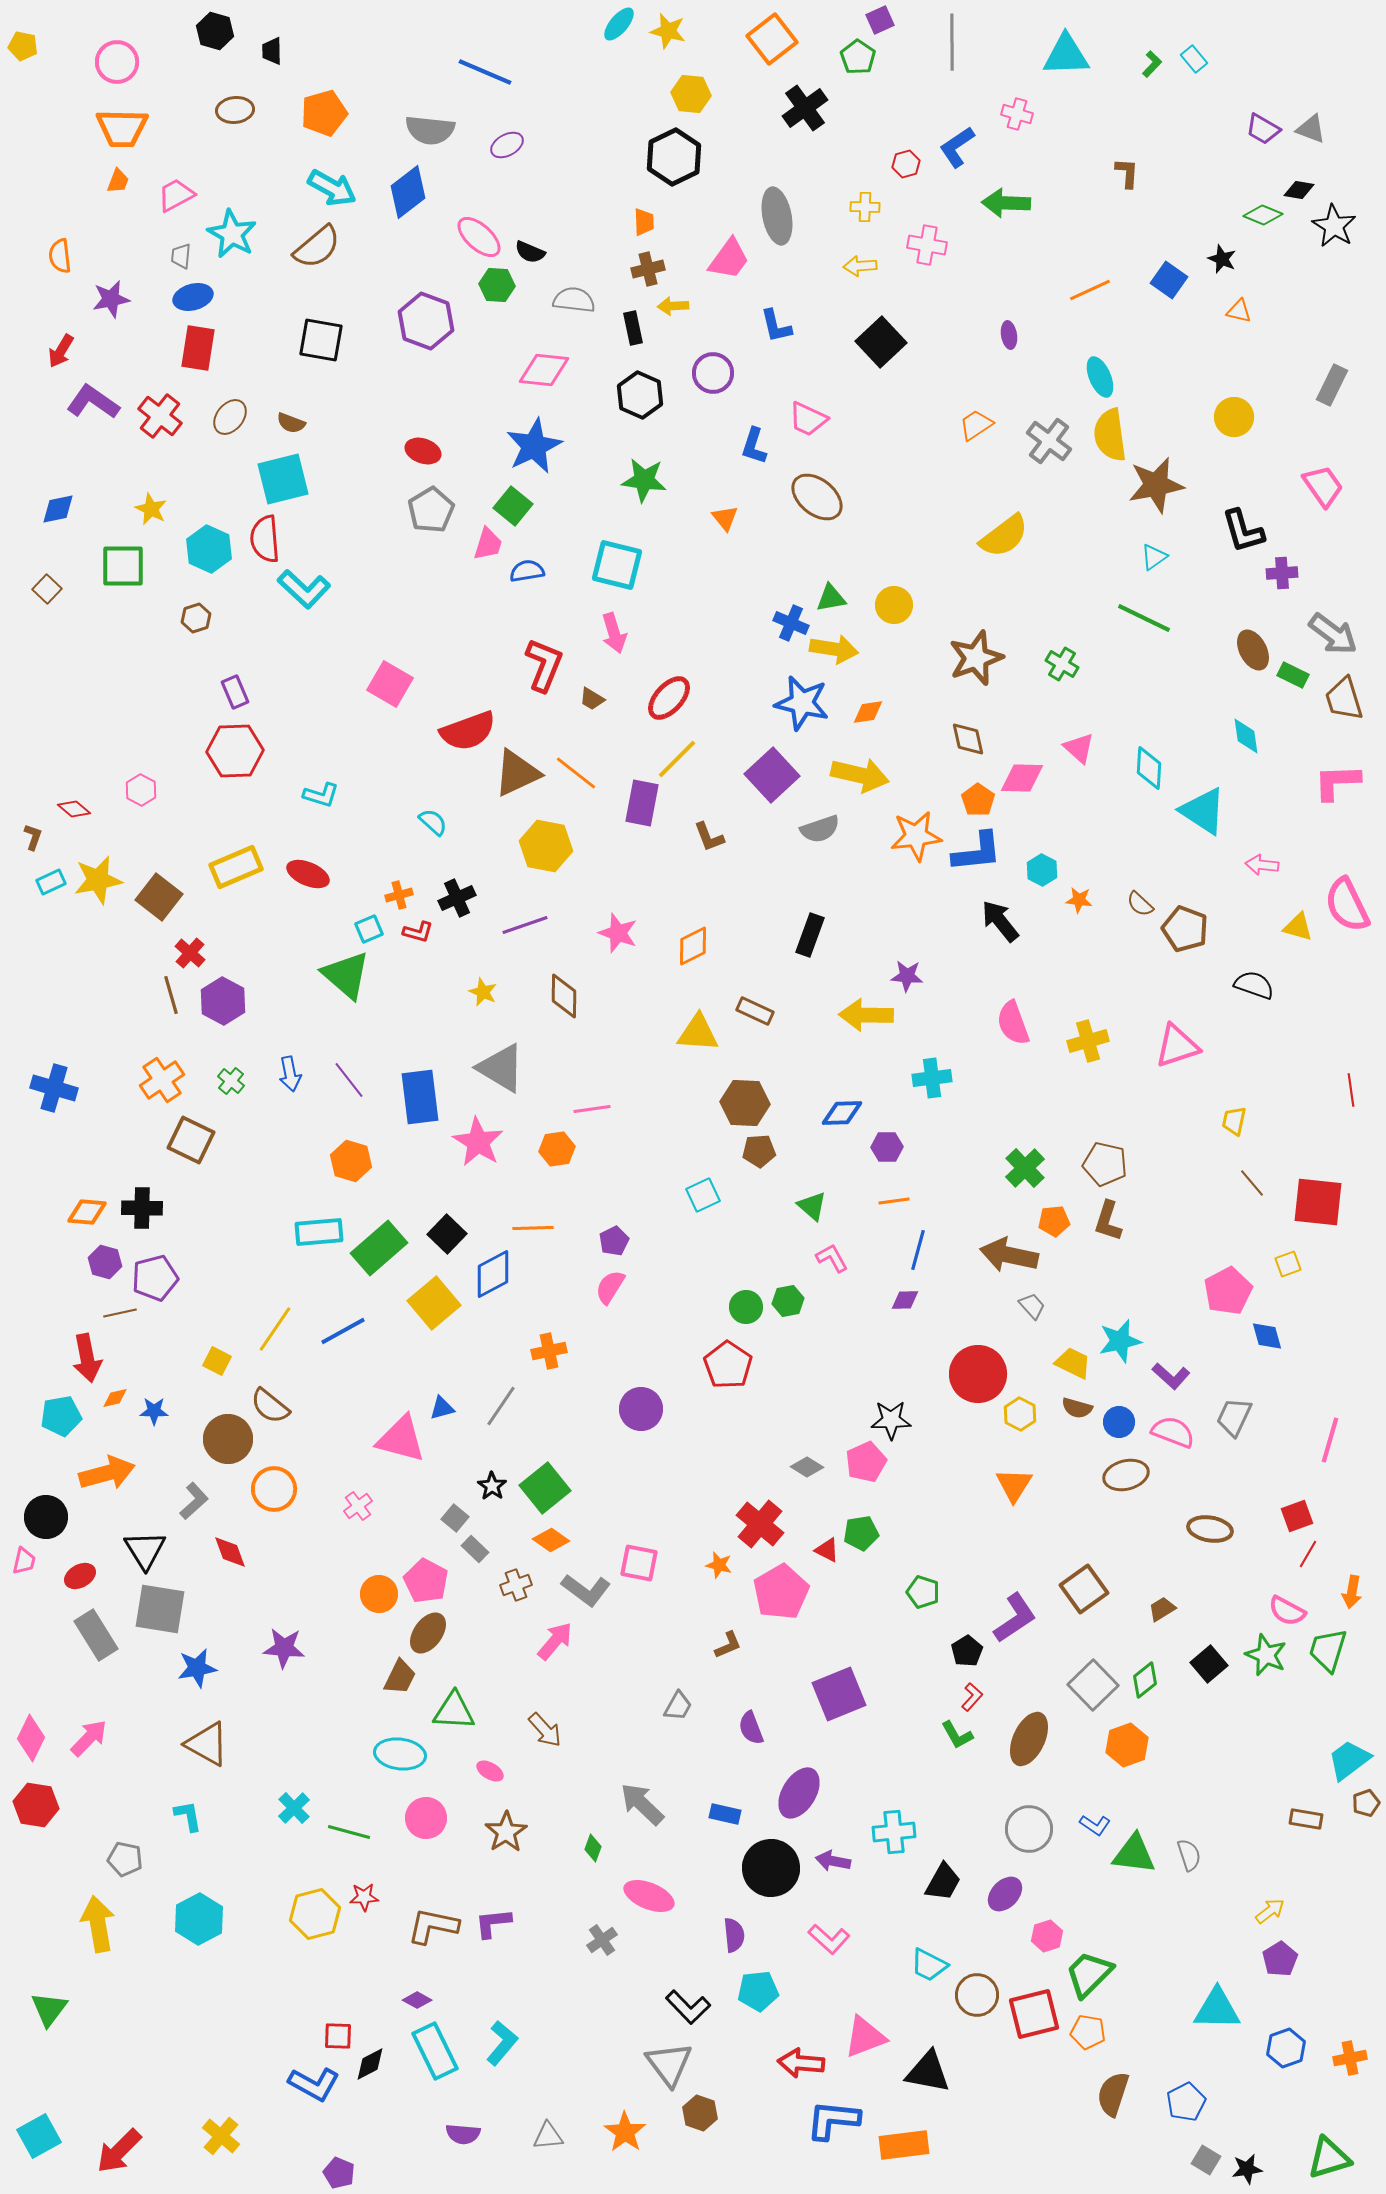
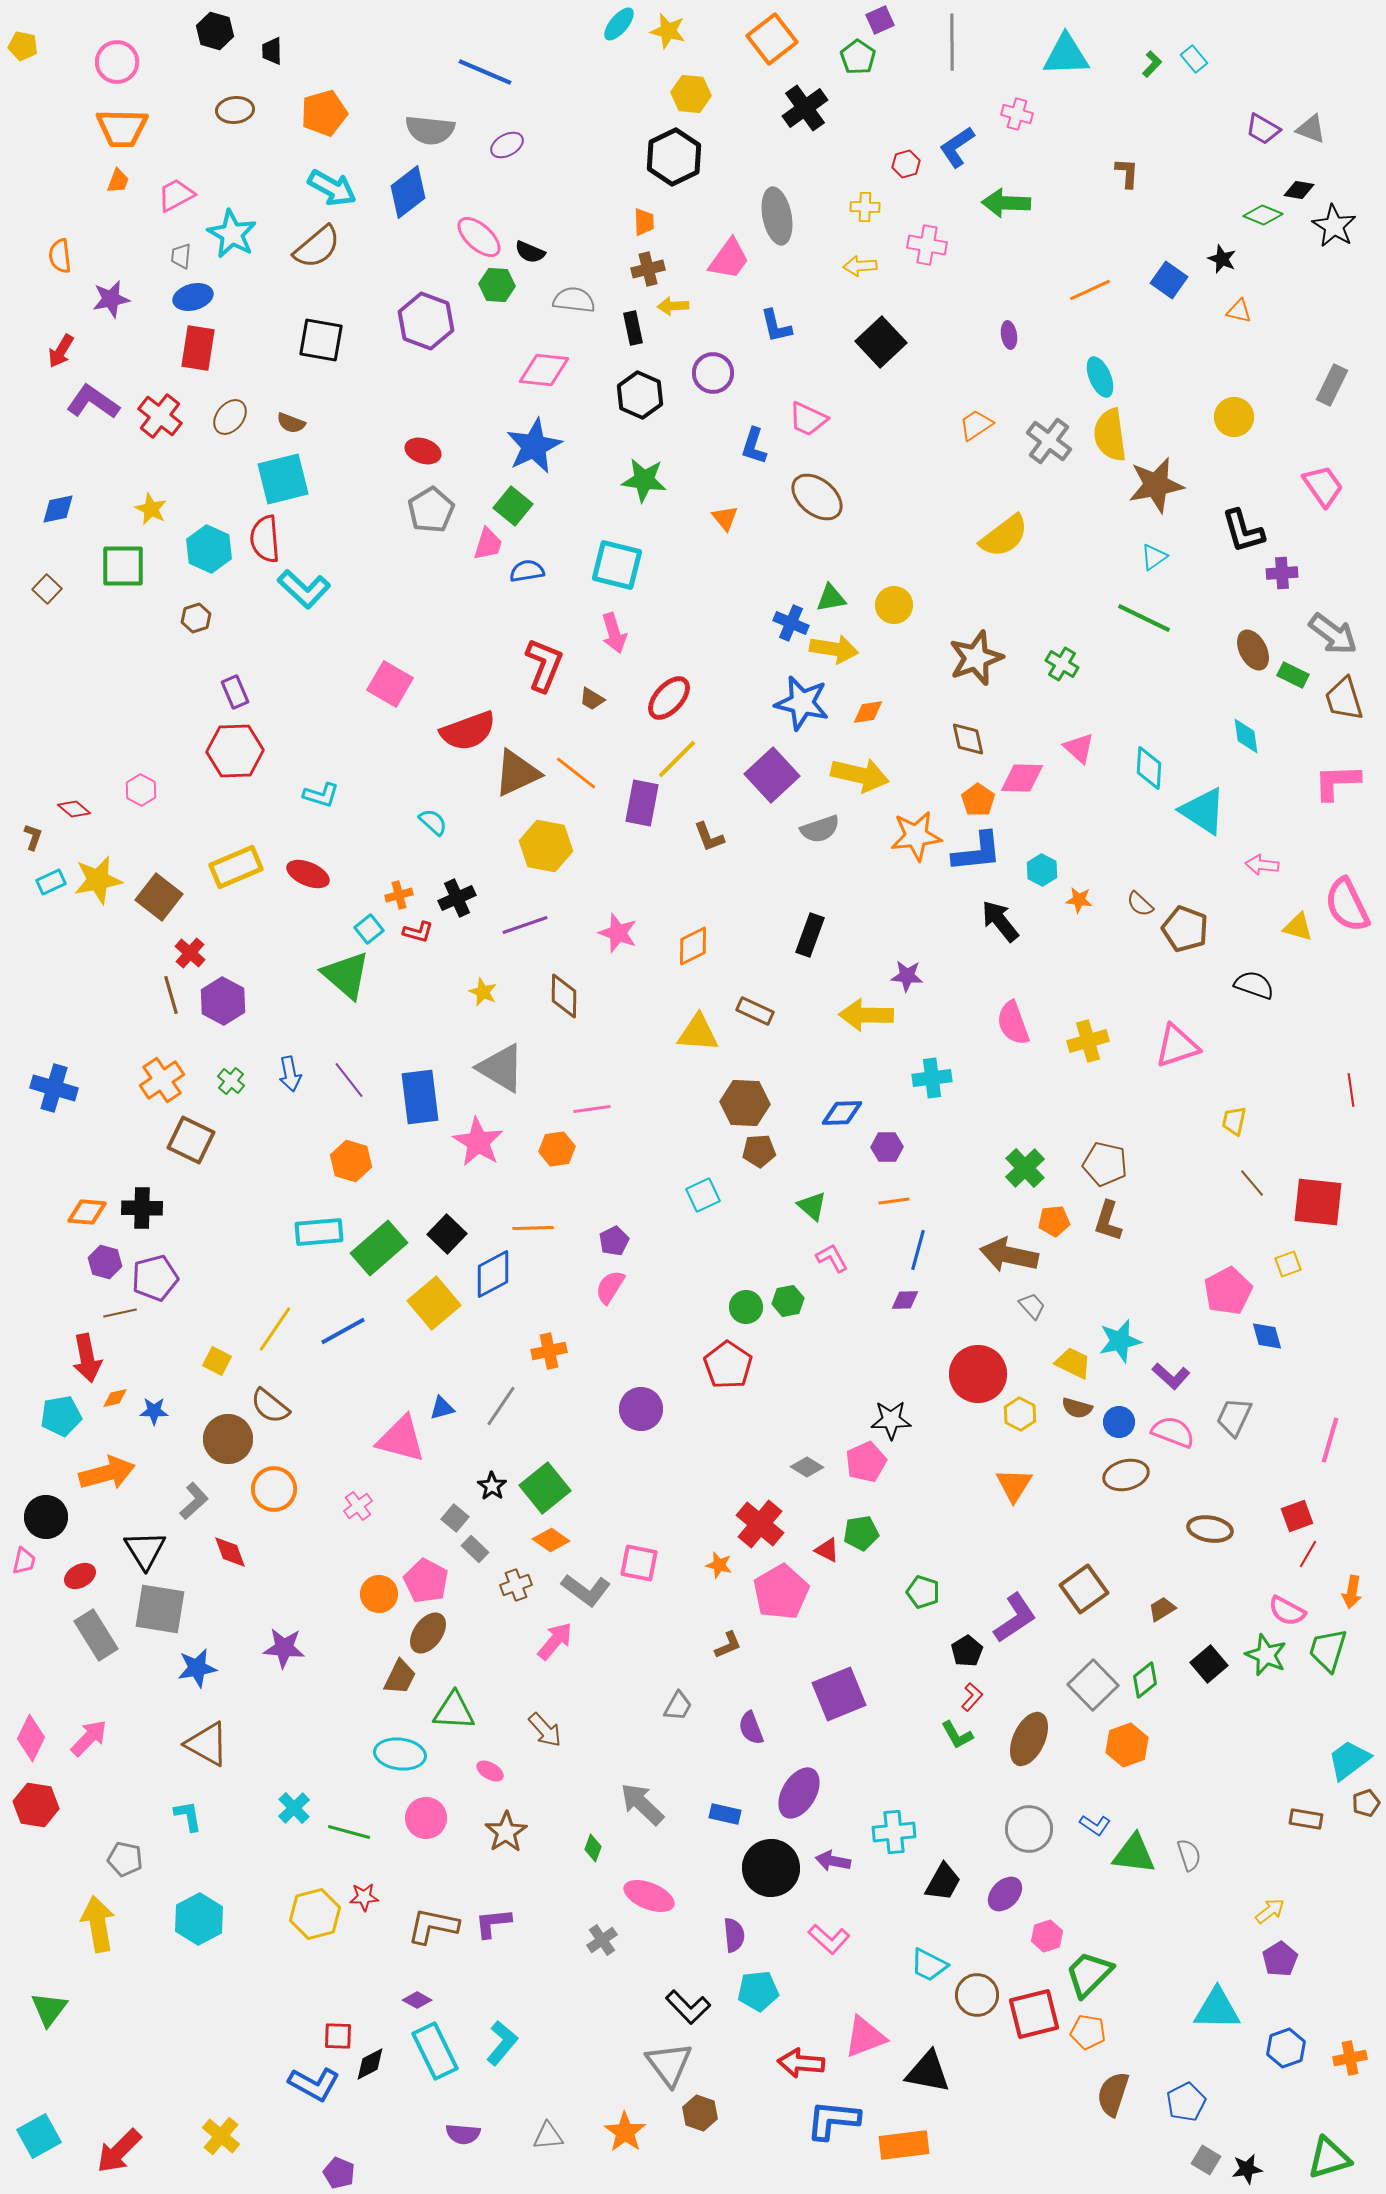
cyan square at (369, 929): rotated 16 degrees counterclockwise
